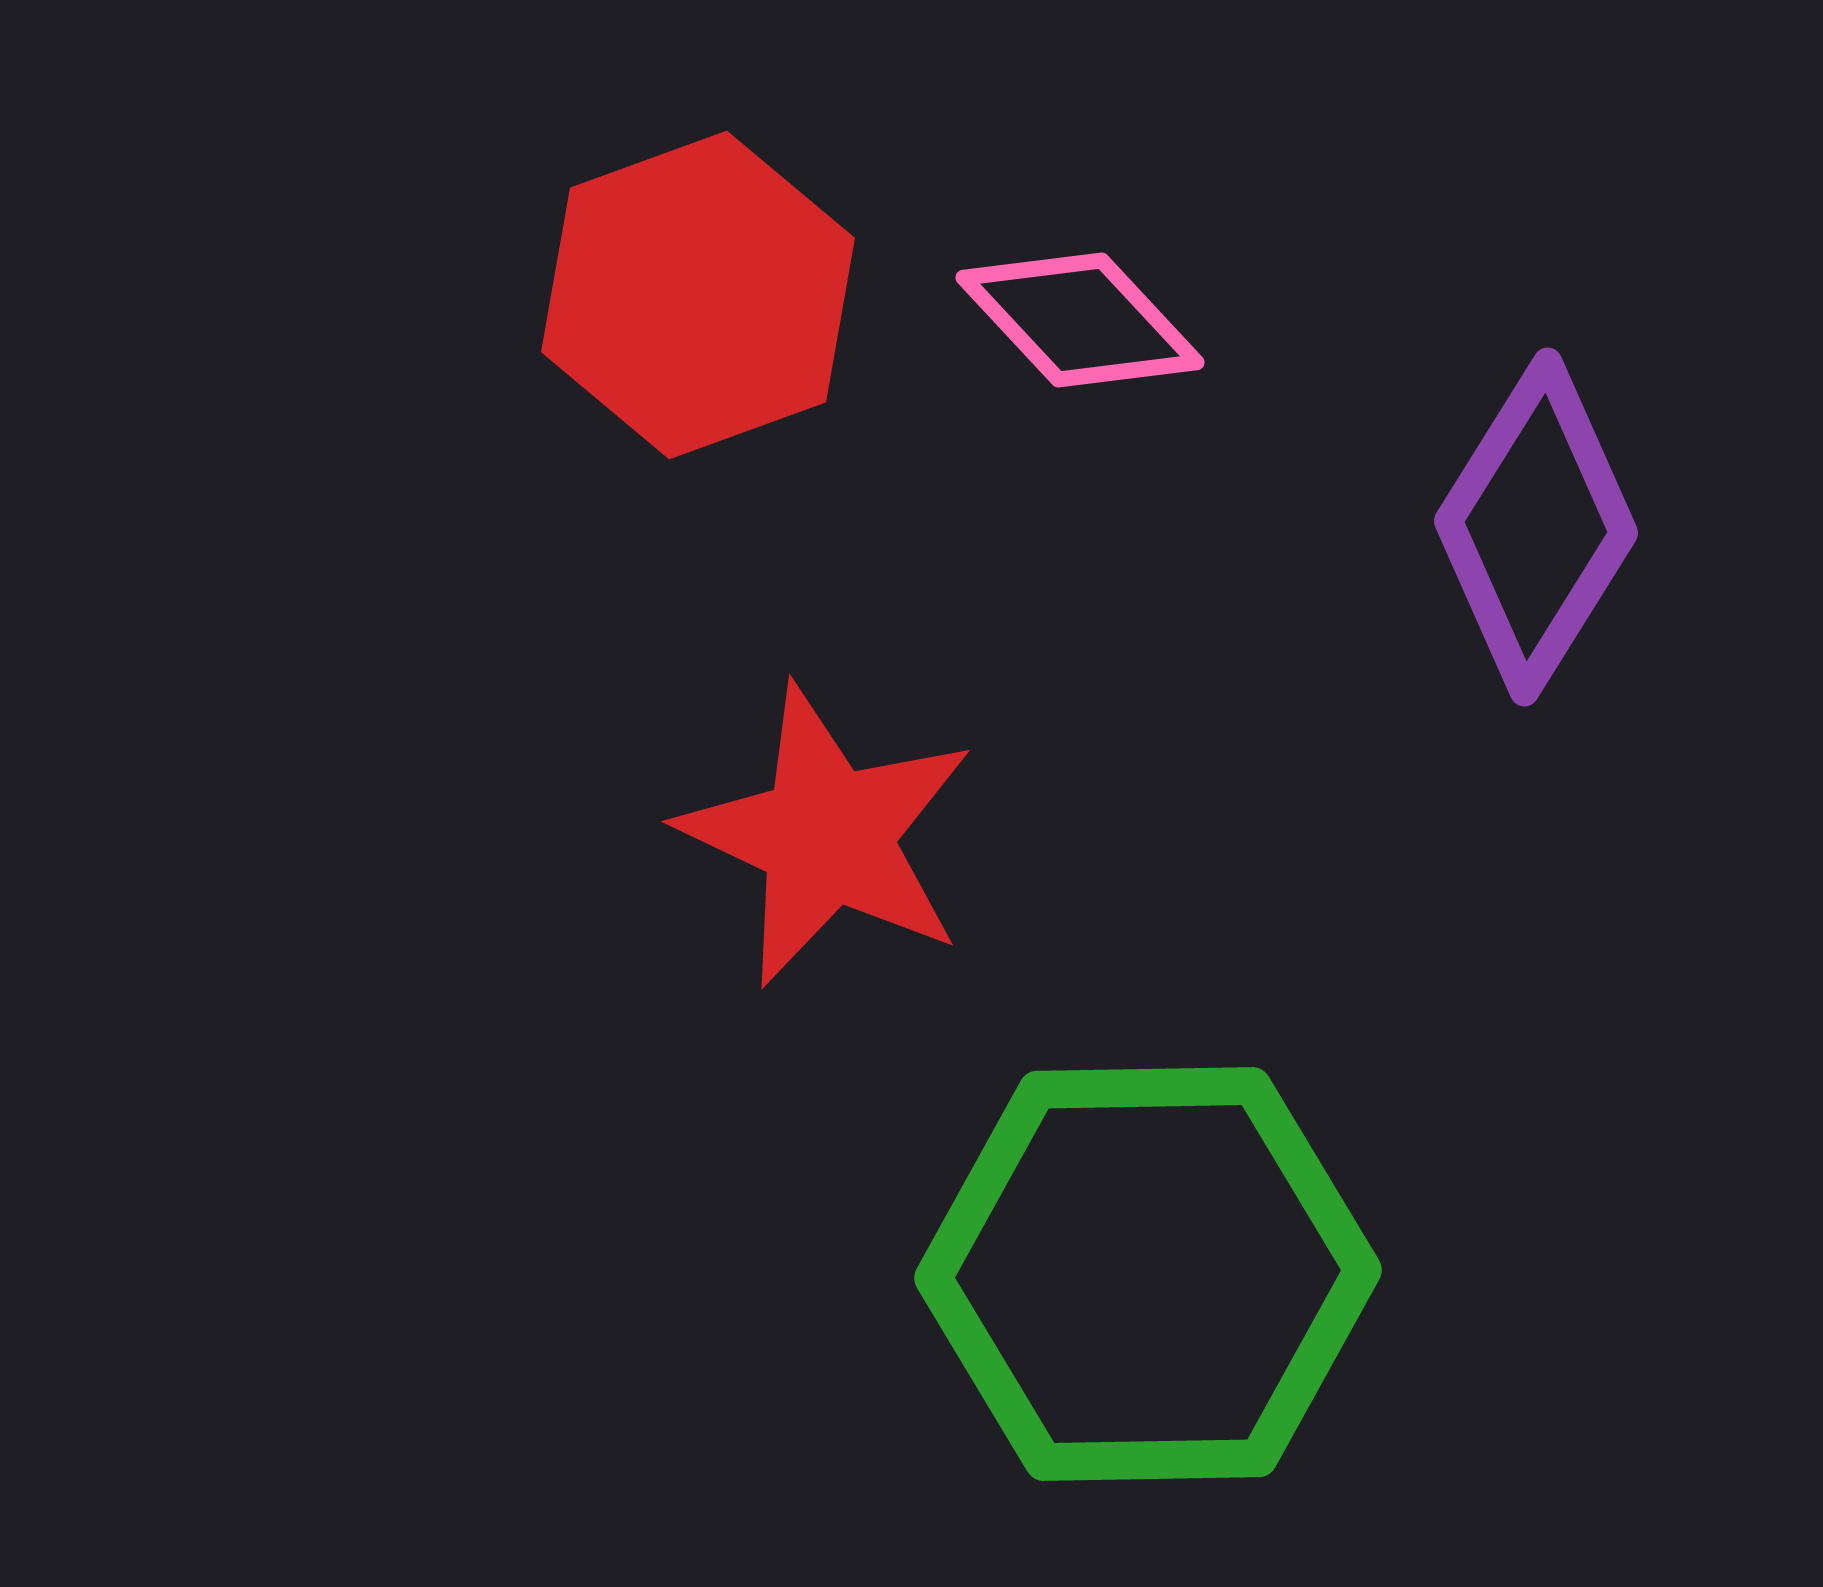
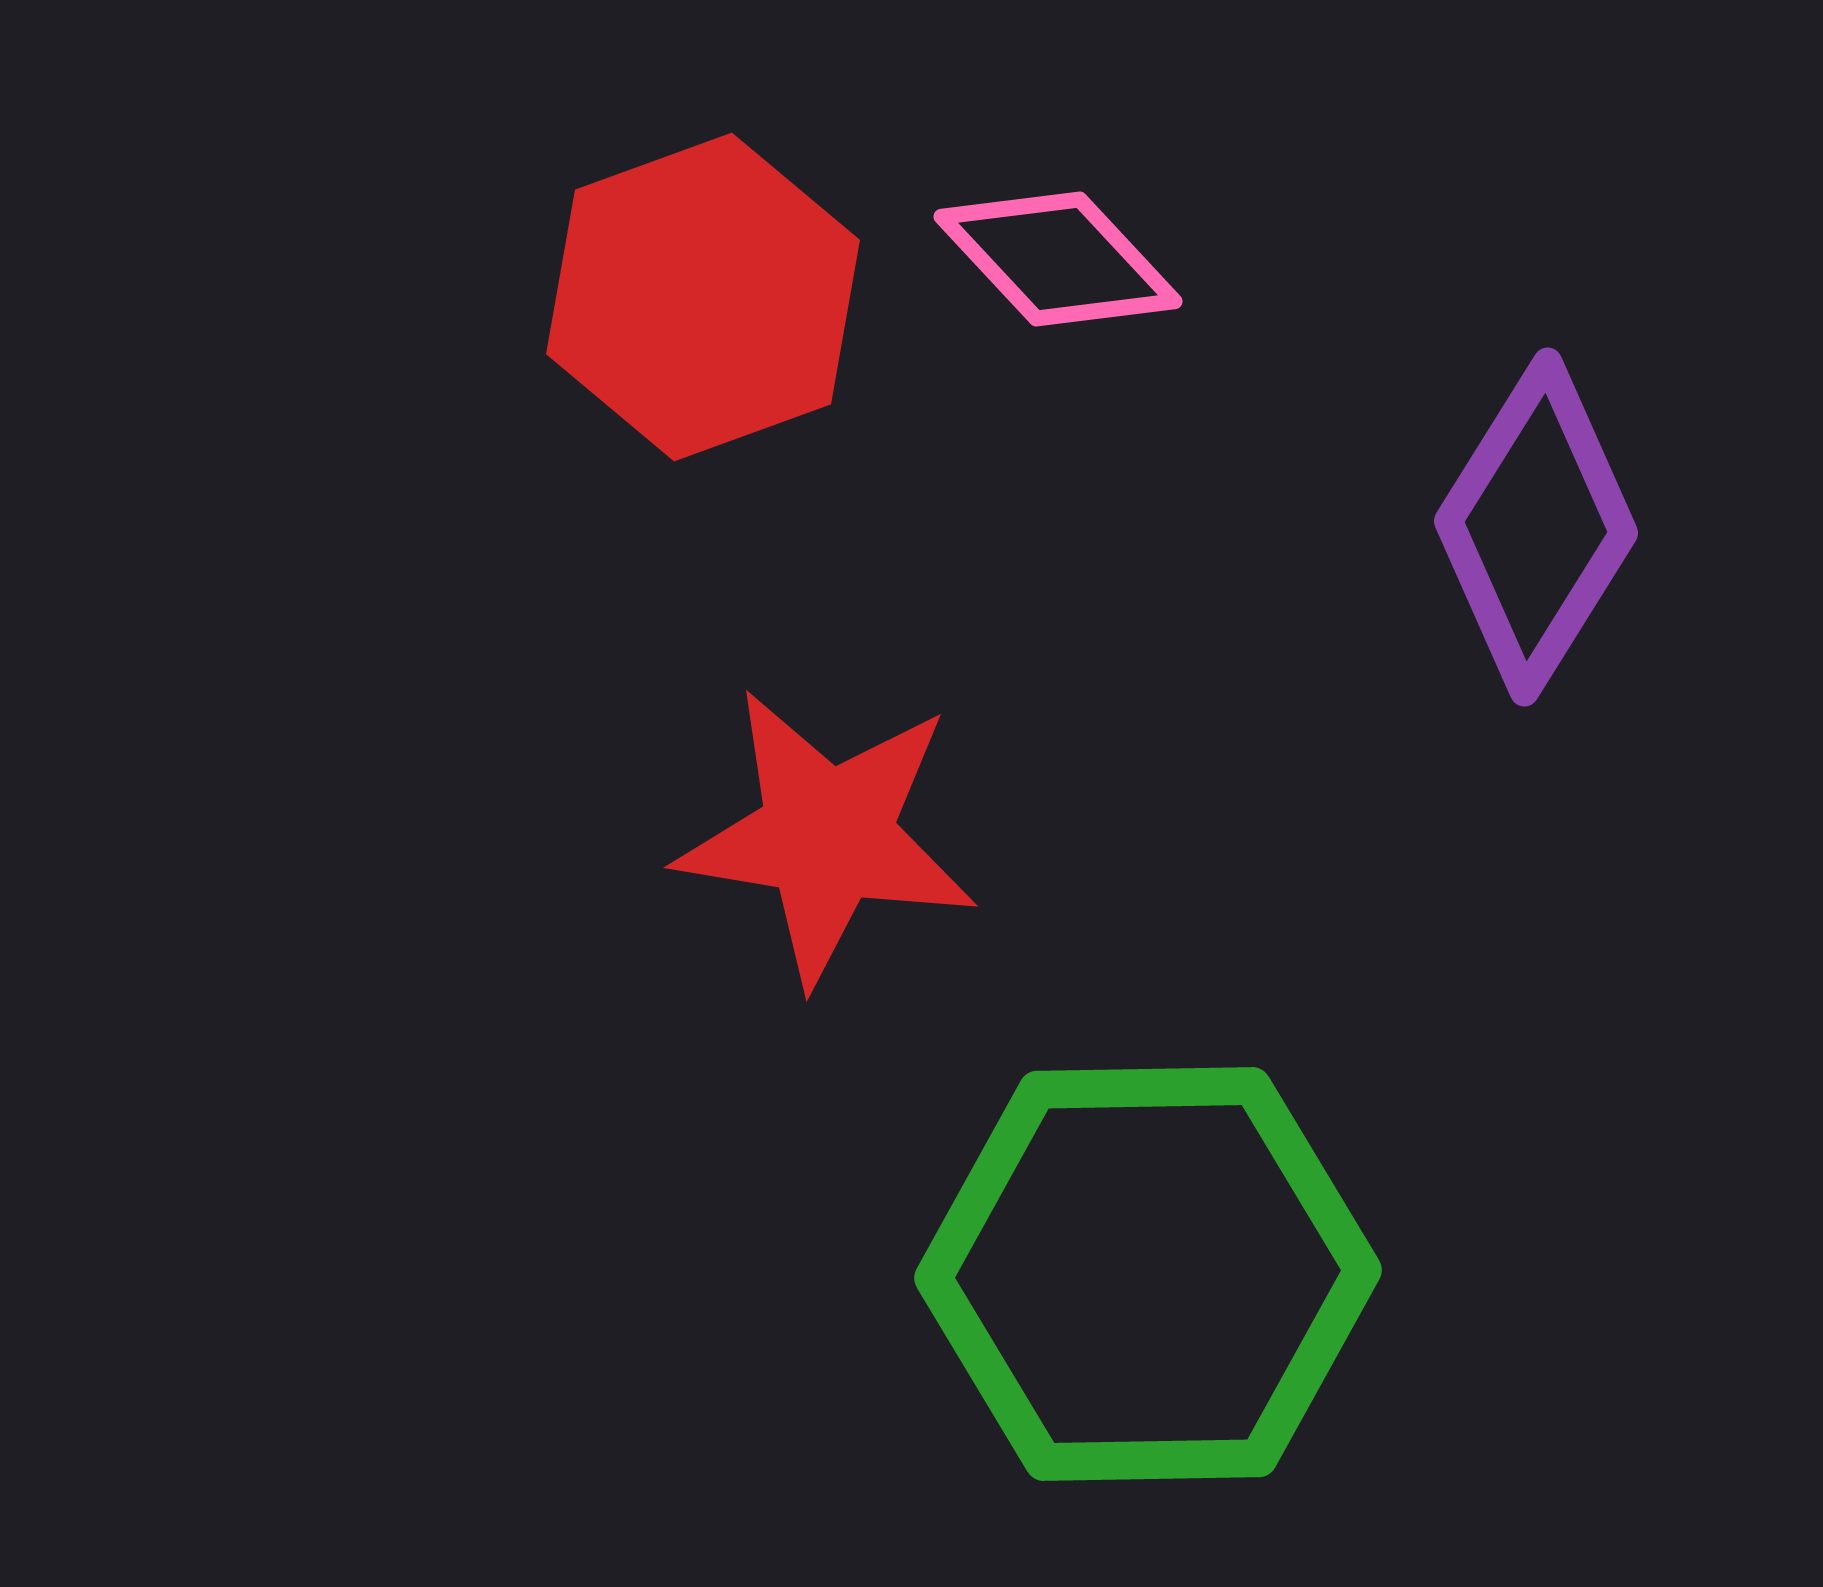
red hexagon: moved 5 px right, 2 px down
pink diamond: moved 22 px left, 61 px up
red star: rotated 16 degrees counterclockwise
